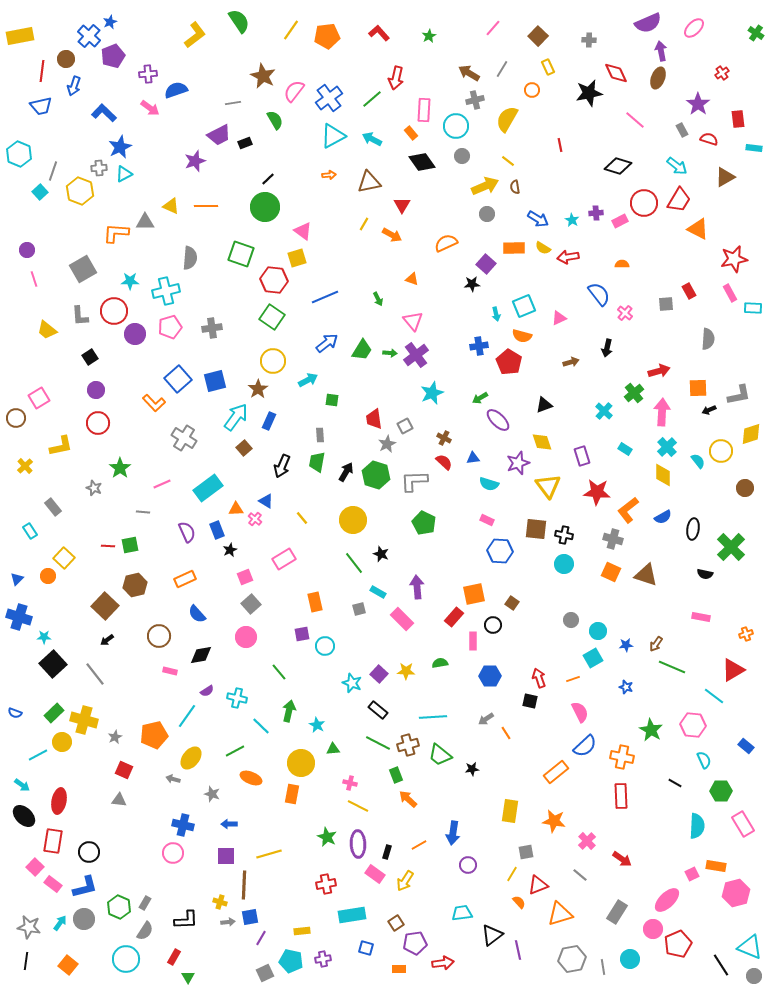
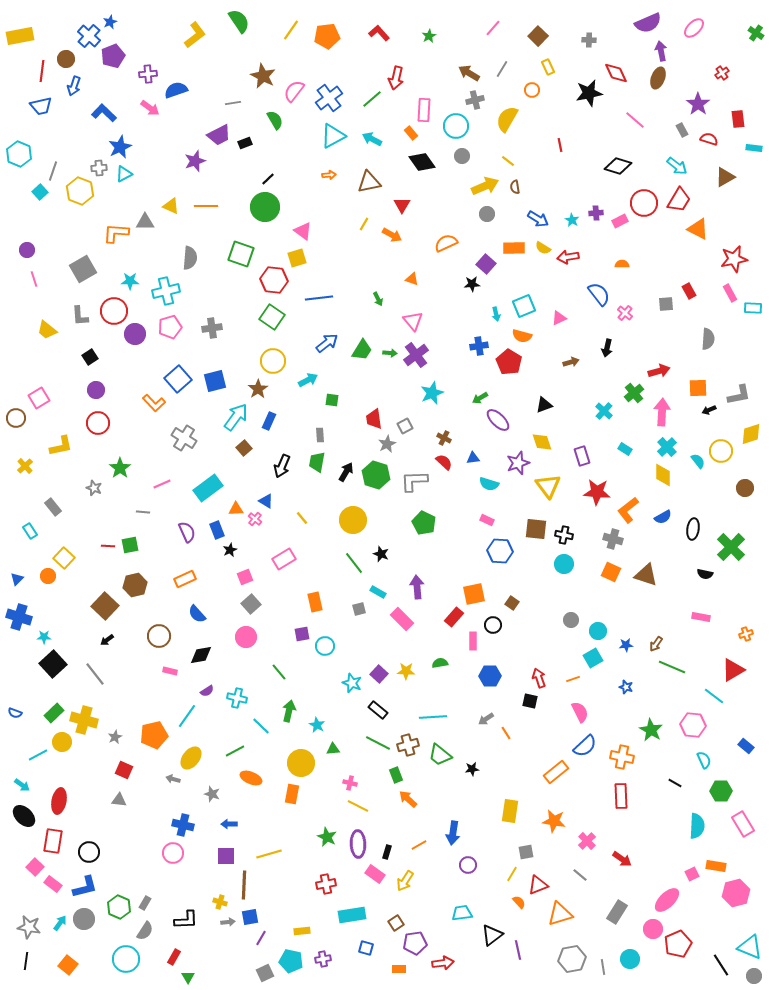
blue line at (325, 297): moved 6 px left, 1 px down; rotated 16 degrees clockwise
